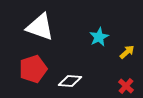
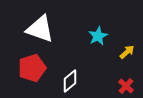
white triangle: moved 2 px down
cyan star: moved 1 px left, 1 px up
red pentagon: moved 1 px left, 1 px up
white diamond: rotated 45 degrees counterclockwise
